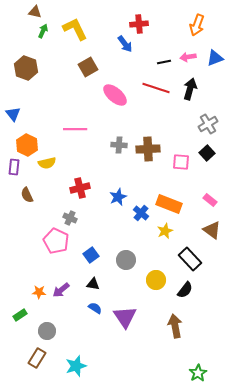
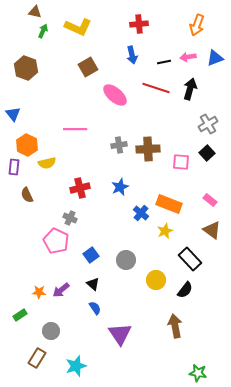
yellow L-shape at (75, 29): moved 3 px right, 2 px up; rotated 140 degrees clockwise
blue arrow at (125, 44): moved 7 px right, 11 px down; rotated 24 degrees clockwise
gray cross at (119, 145): rotated 14 degrees counterclockwise
blue star at (118, 197): moved 2 px right, 10 px up
black triangle at (93, 284): rotated 32 degrees clockwise
blue semicircle at (95, 308): rotated 24 degrees clockwise
purple triangle at (125, 317): moved 5 px left, 17 px down
gray circle at (47, 331): moved 4 px right
green star at (198, 373): rotated 30 degrees counterclockwise
